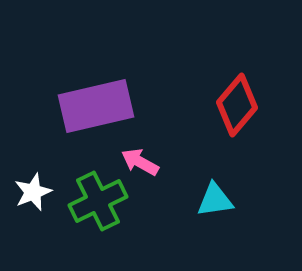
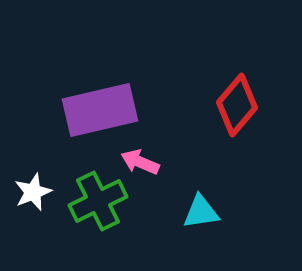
purple rectangle: moved 4 px right, 4 px down
pink arrow: rotated 6 degrees counterclockwise
cyan triangle: moved 14 px left, 12 px down
